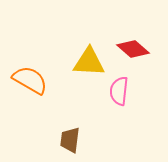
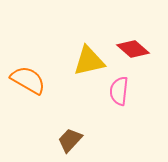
yellow triangle: moved 1 px up; rotated 16 degrees counterclockwise
orange semicircle: moved 2 px left
brown trapezoid: rotated 36 degrees clockwise
